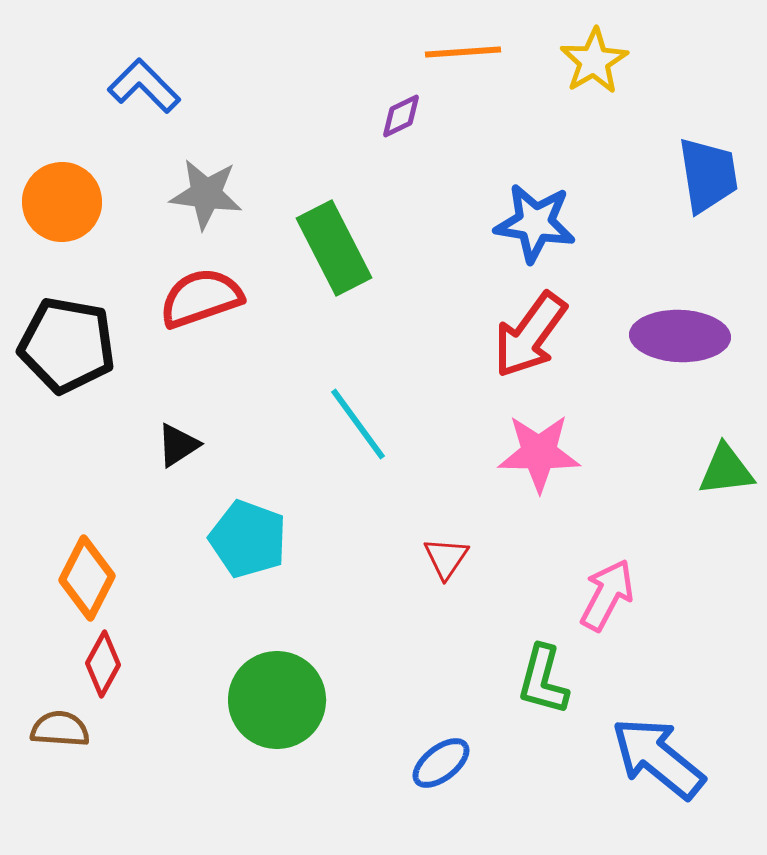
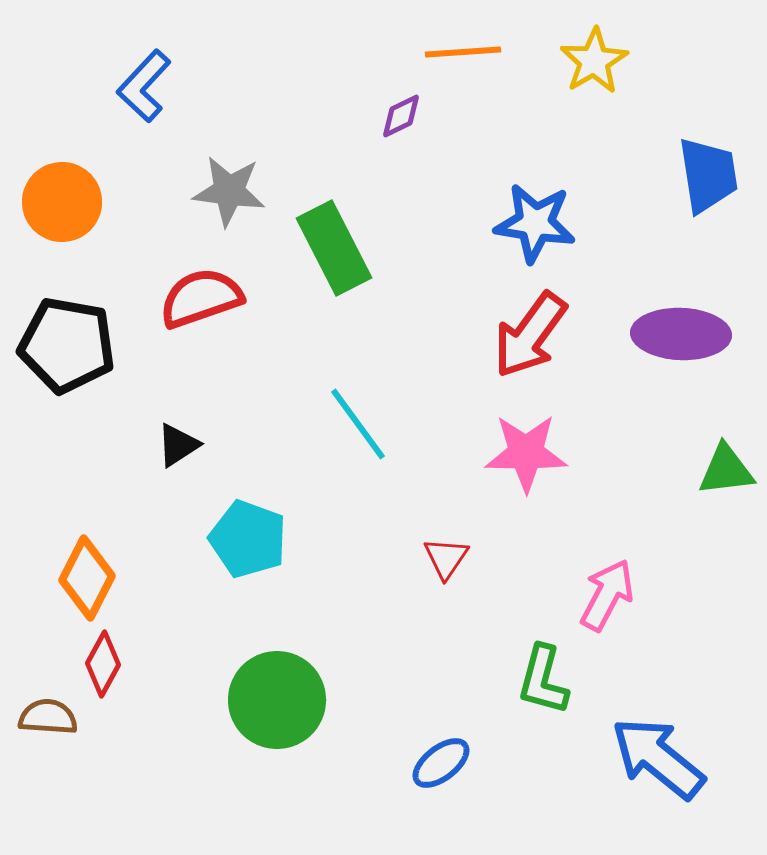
blue L-shape: rotated 92 degrees counterclockwise
gray star: moved 23 px right, 3 px up
purple ellipse: moved 1 px right, 2 px up
pink star: moved 13 px left
brown semicircle: moved 12 px left, 12 px up
